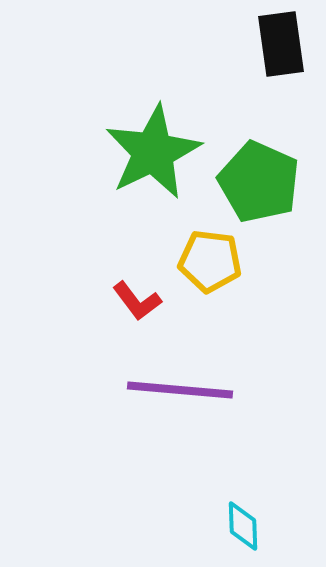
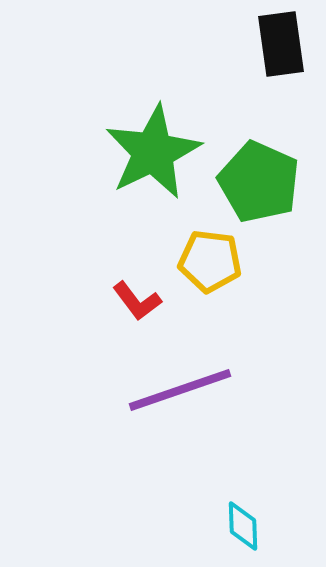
purple line: rotated 24 degrees counterclockwise
